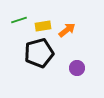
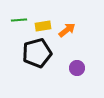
green line: rotated 14 degrees clockwise
black pentagon: moved 2 px left
